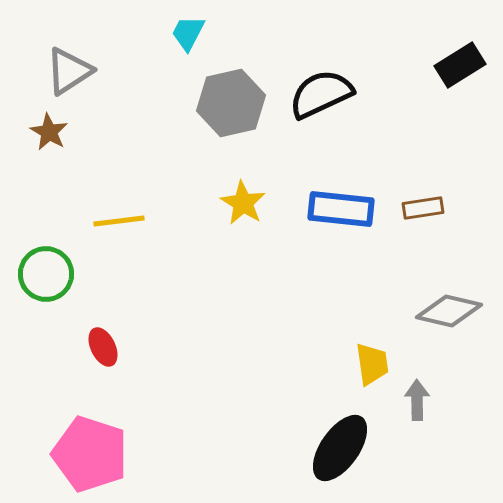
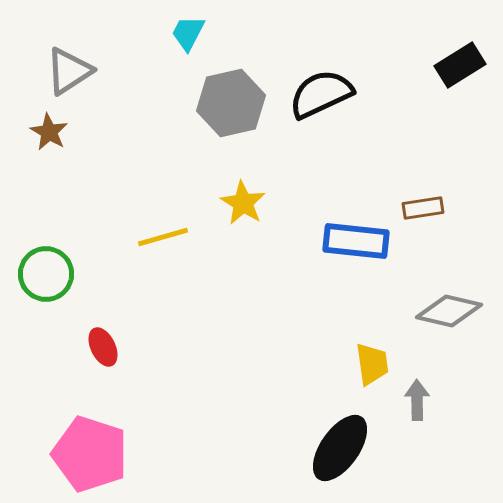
blue rectangle: moved 15 px right, 32 px down
yellow line: moved 44 px right, 16 px down; rotated 9 degrees counterclockwise
